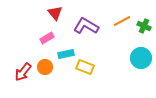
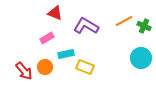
red triangle: rotated 28 degrees counterclockwise
orange line: moved 2 px right
red arrow: moved 1 px right, 1 px up; rotated 78 degrees counterclockwise
